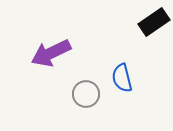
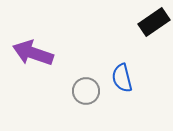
purple arrow: moved 18 px left; rotated 45 degrees clockwise
gray circle: moved 3 px up
